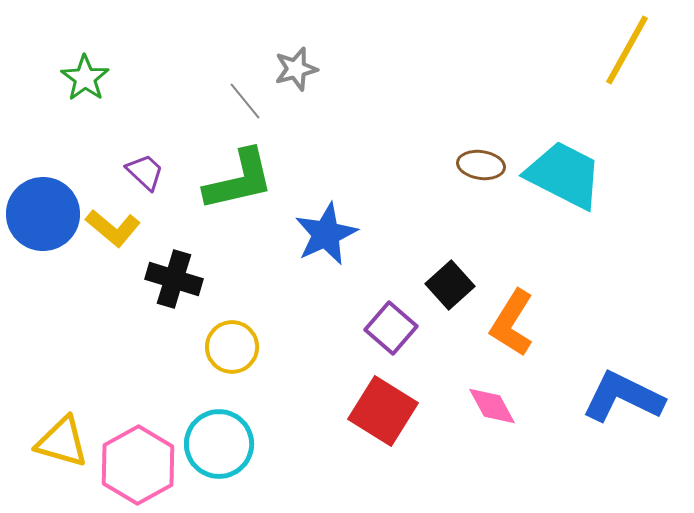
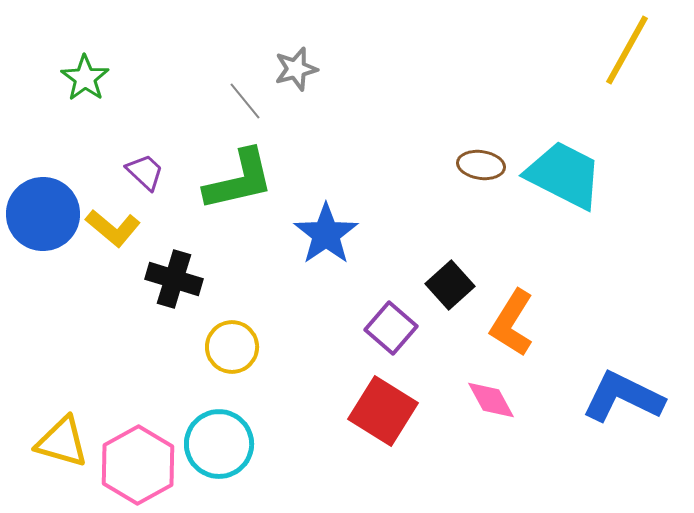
blue star: rotated 10 degrees counterclockwise
pink diamond: moved 1 px left, 6 px up
